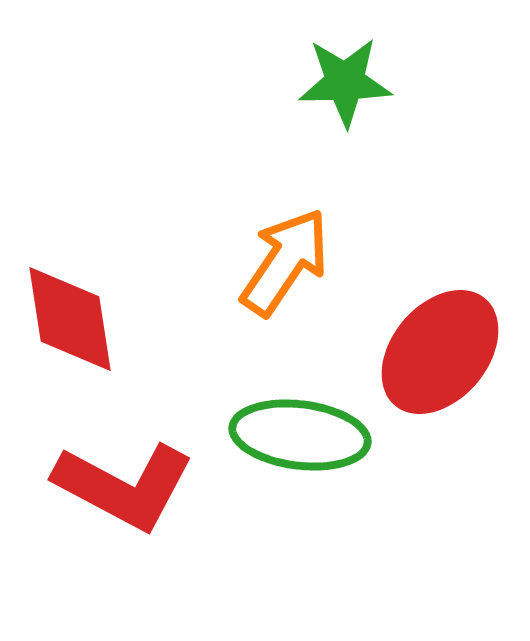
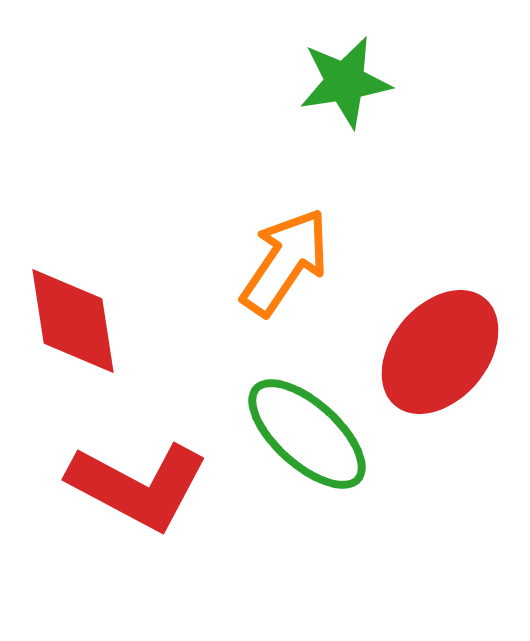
green star: rotated 8 degrees counterclockwise
red diamond: moved 3 px right, 2 px down
green ellipse: moved 7 px right, 1 px up; rotated 35 degrees clockwise
red L-shape: moved 14 px right
